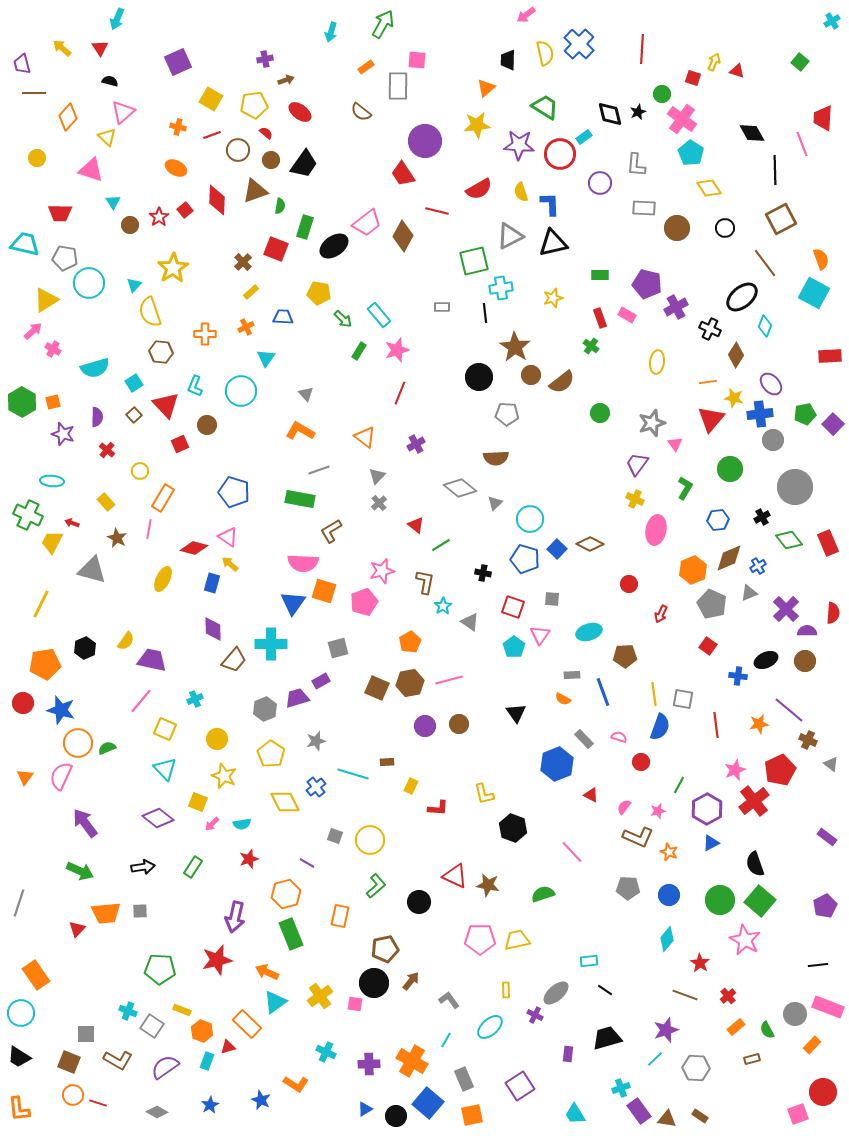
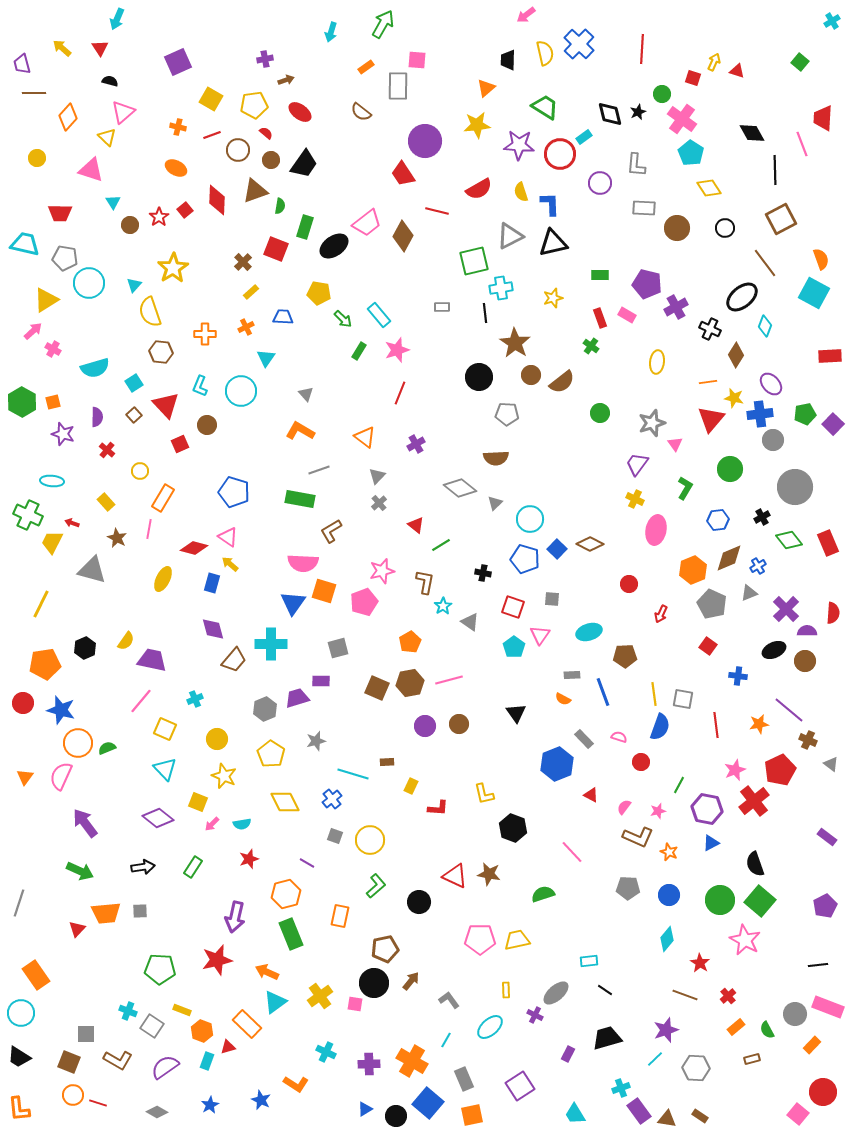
brown star at (515, 347): moved 4 px up
cyan L-shape at (195, 386): moved 5 px right
purple diamond at (213, 629): rotated 15 degrees counterclockwise
black ellipse at (766, 660): moved 8 px right, 10 px up
purple rectangle at (321, 681): rotated 30 degrees clockwise
blue cross at (316, 787): moved 16 px right, 12 px down
purple hexagon at (707, 809): rotated 20 degrees counterclockwise
brown star at (488, 885): moved 1 px right, 11 px up
purple rectangle at (568, 1054): rotated 21 degrees clockwise
pink square at (798, 1114): rotated 30 degrees counterclockwise
